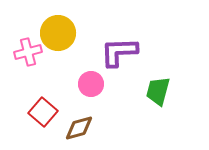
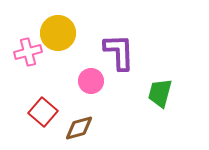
purple L-shape: rotated 90 degrees clockwise
pink circle: moved 3 px up
green trapezoid: moved 2 px right, 2 px down
